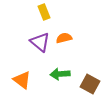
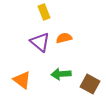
green arrow: moved 1 px right
